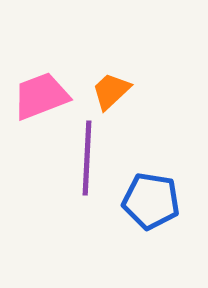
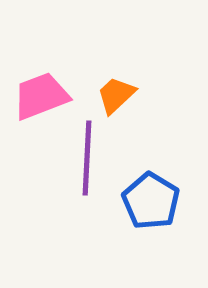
orange trapezoid: moved 5 px right, 4 px down
blue pentagon: rotated 22 degrees clockwise
